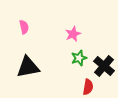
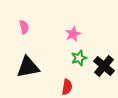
red semicircle: moved 21 px left
